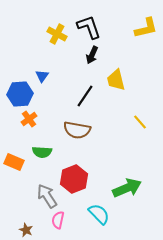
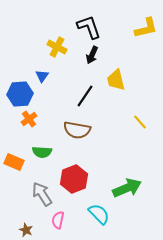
yellow cross: moved 13 px down
gray arrow: moved 5 px left, 2 px up
